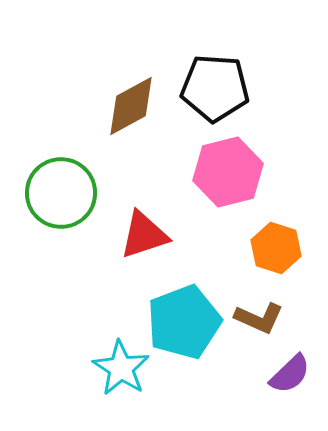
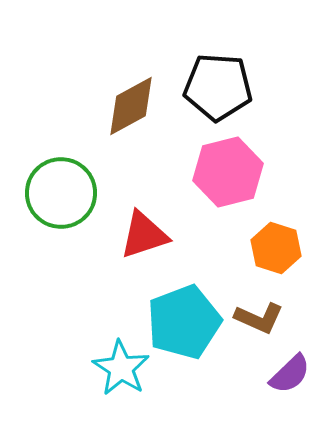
black pentagon: moved 3 px right, 1 px up
